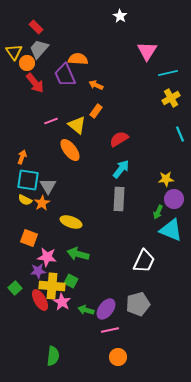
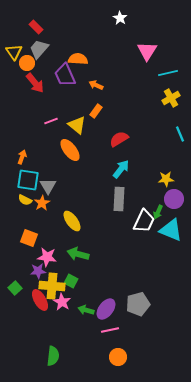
white star at (120, 16): moved 2 px down
yellow ellipse at (71, 222): moved 1 px right, 1 px up; rotated 35 degrees clockwise
white trapezoid at (144, 261): moved 40 px up
